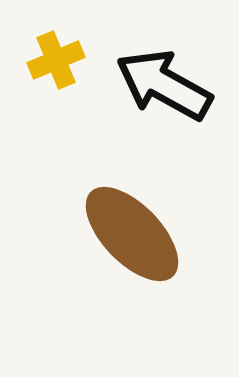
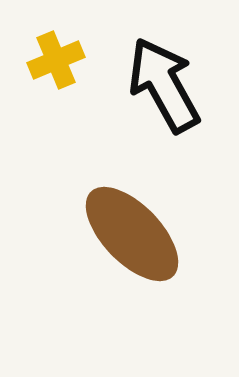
black arrow: rotated 32 degrees clockwise
